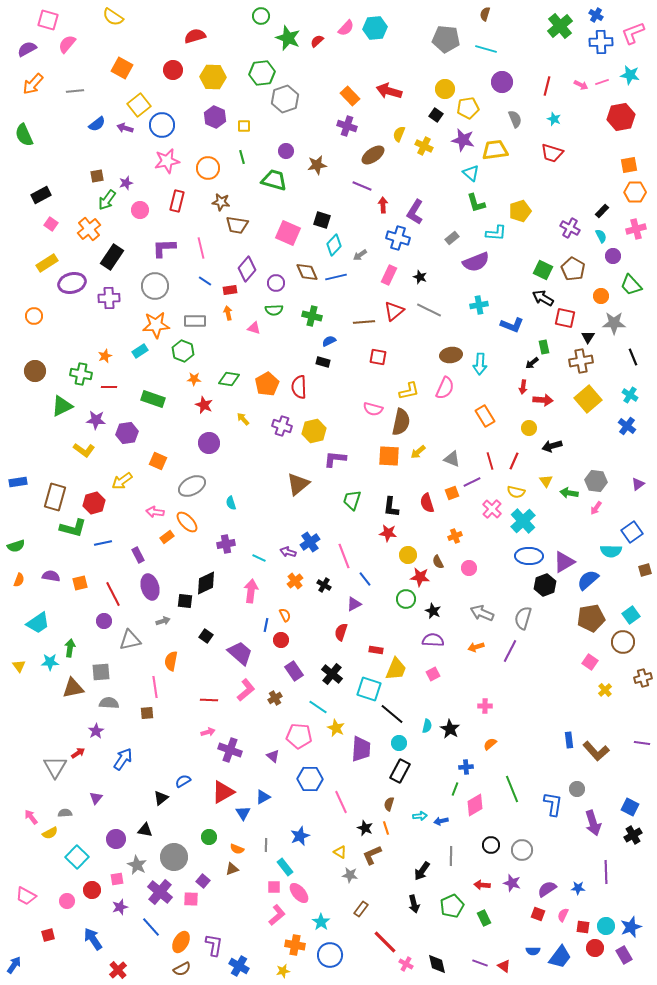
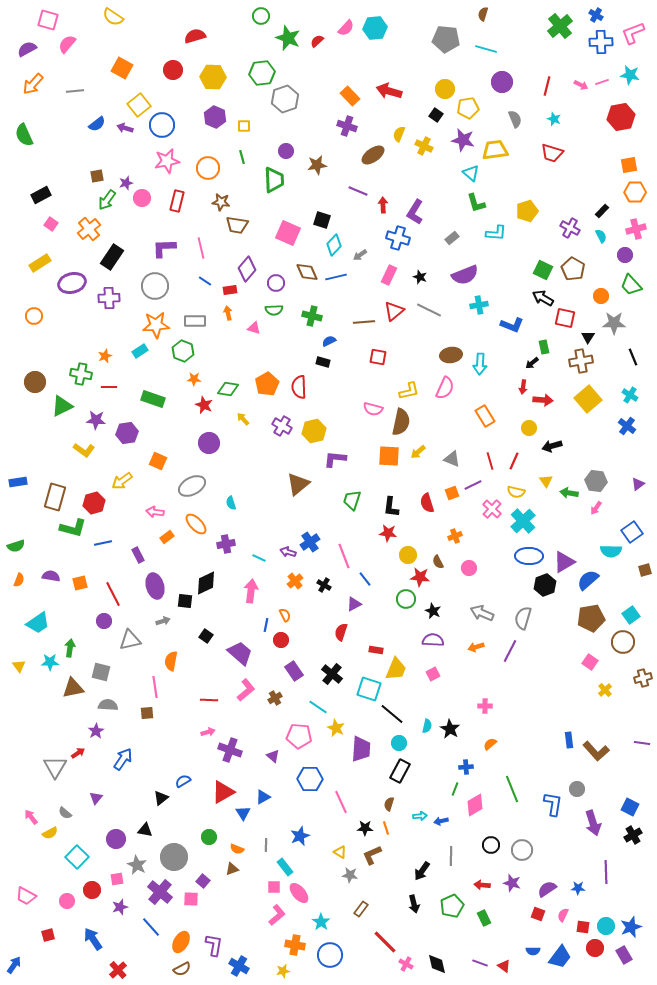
brown semicircle at (485, 14): moved 2 px left
green trapezoid at (274, 180): rotated 72 degrees clockwise
purple line at (362, 186): moved 4 px left, 5 px down
pink circle at (140, 210): moved 2 px right, 12 px up
yellow pentagon at (520, 211): moved 7 px right
purple circle at (613, 256): moved 12 px right, 1 px up
purple semicircle at (476, 262): moved 11 px left, 13 px down
yellow rectangle at (47, 263): moved 7 px left
brown circle at (35, 371): moved 11 px down
green diamond at (229, 379): moved 1 px left, 10 px down
purple cross at (282, 426): rotated 12 degrees clockwise
purple line at (472, 482): moved 1 px right, 3 px down
orange ellipse at (187, 522): moved 9 px right, 2 px down
purple ellipse at (150, 587): moved 5 px right, 1 px up
gray square at (101, 672): rotated 18 degrees clockwise
gray semicircle at (109, 703): moved 1 px left, 2 px down
gray semicircle at (65, 813): rotated 136 degrees counterclockwise
black star at (365, 828): rotated 21 degrees counterclockwise
